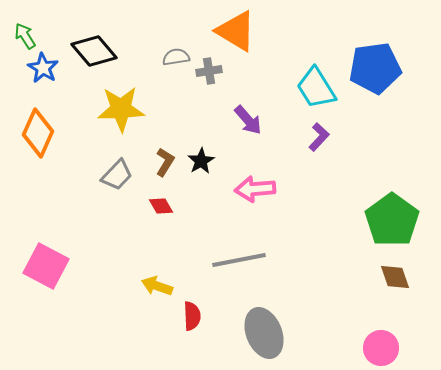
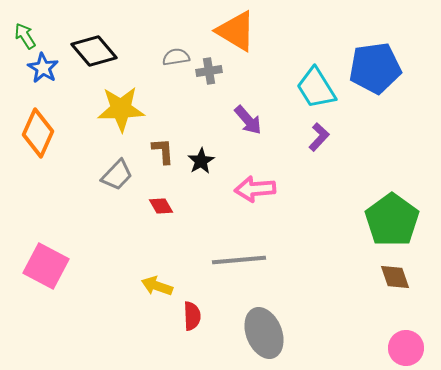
brown L-shape: moved 2 px left, 11 px up; rotated 36 degrees counterclockwise
gray line: rotated 6 degrees clockwise
pink circle: moved 25 px right
